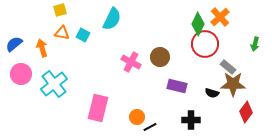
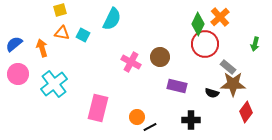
pink circle: moved 3 px left
